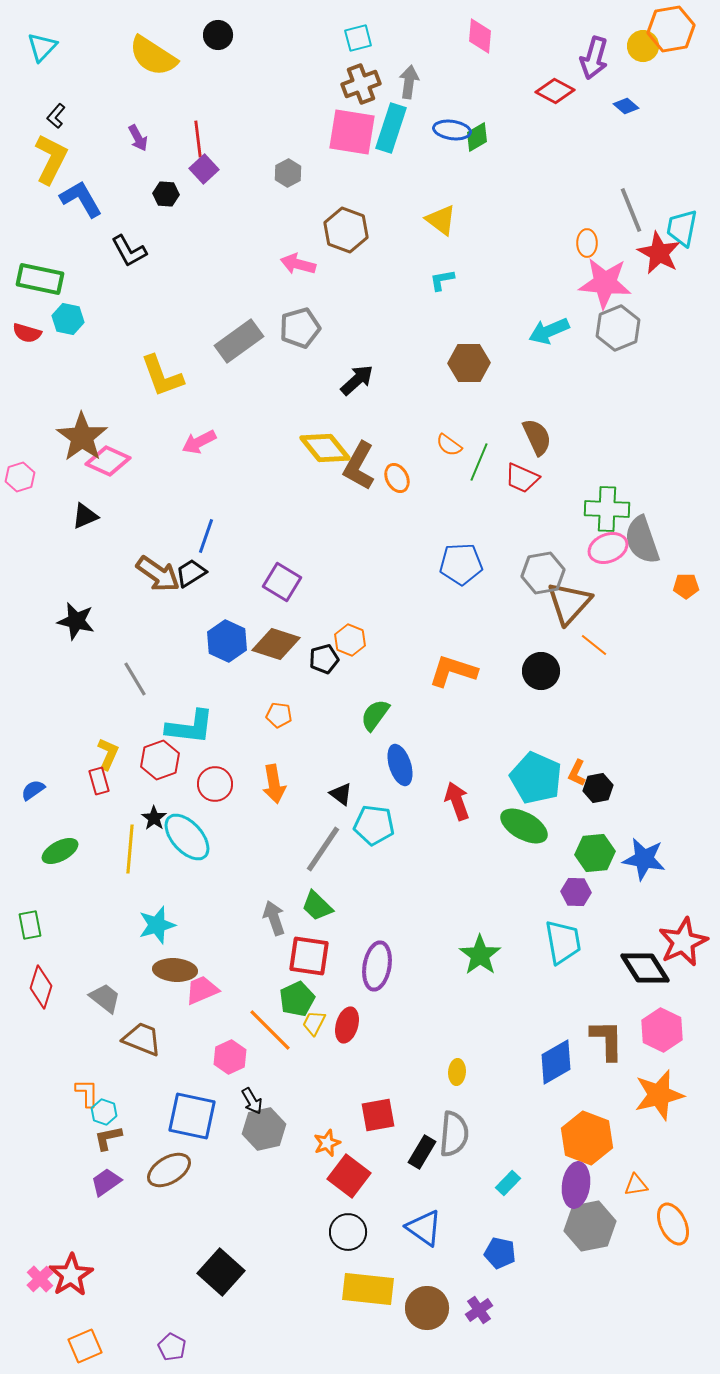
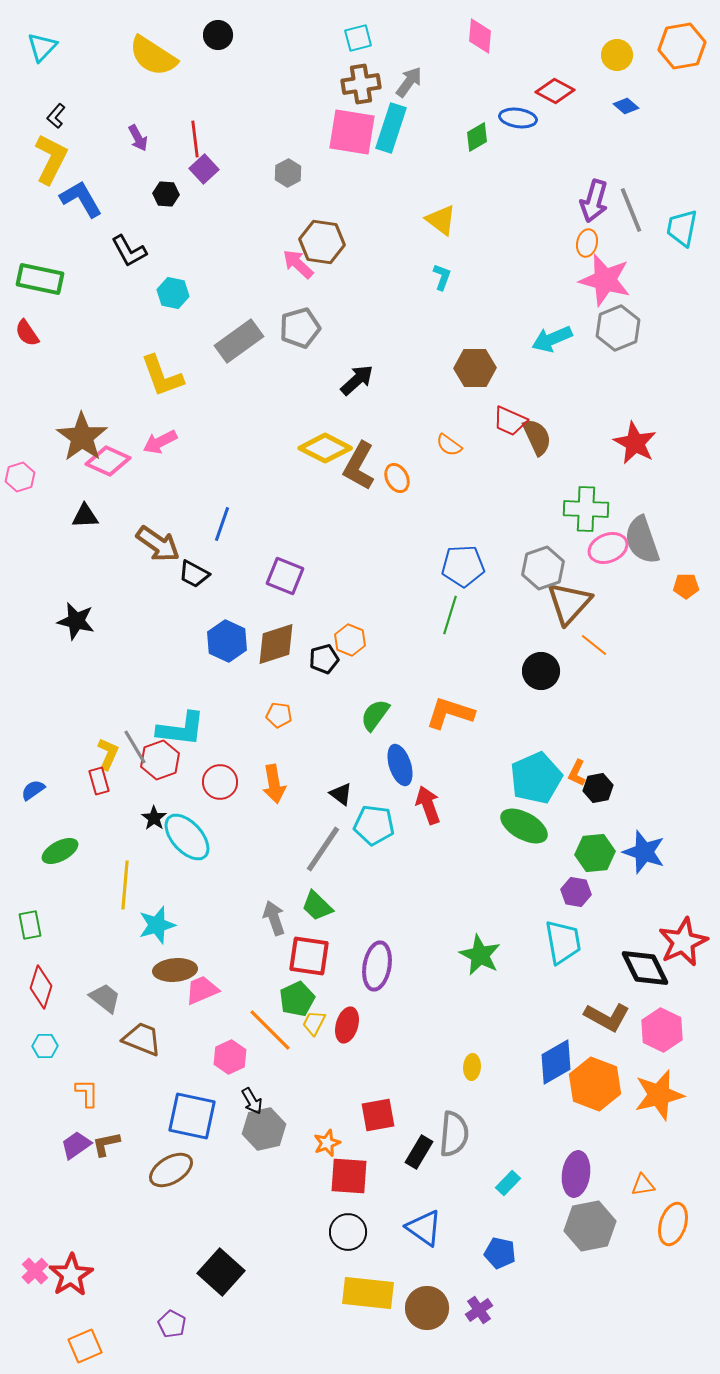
orange hexagon at (671, 29): moved 11 px right, 17 px down
yellow circle at (643, 46): moved 26 px left, 9 px down
purple arrow at (594, 58): moved 143 px down
gray arrow at (409, 82): rotated 28 degrees clockwise
brown cross at (361, 84): rotated 12 degrees clockwise
blue ellipse at (452, 130): moved 66 px right, 12 px up
red line at (198, 139): moved 3 px left
brown hexagon at (346, 230): moved 24 px left, 12 px down; rotated 12 degrees counterclockwise
orange ellipse at (587, 243): rotated 12 degrees clockwise
red star at (659, 253): moved 24 px left, 190 px down
pink arrow at (298, 264): rotated 28 degrees clockwise
cyan L-shape at (442, 280): moved 3 px up; rotated 120 degrees clockwise
pink star at (605, 283): moved 3 px up; rotated 10 degrees clockwise
cyan hexagon at (68, 319): moved 105 px right, 26 px up
cyan arrow at (549, 331): moved 3 px right, 8 px down
red semicircle at (27, 333): rotated 40 degrees clockwise
brown hexagon at (469, 363): moved 6 px right, 5 px down
pink arrow at (199, 442): moved 39 px left
yellow diamond at (325, 448): rotated 24 degrees counterclockwise
green line at (479, 462): moved 29 px left, 153 px down; rotated 6 degrees counterclockwise
red trapezoid at (522, 478): moved 12 px left, 57 px up
green cross at (607, 509): moved 21 px left
black triangle at (85, 516): rotated 20 degrees clockwise
blue line at (206, 536): moved 16 px right, 12 px up
blue pentagon at (461, 564): moved 2 px right, 2 px down
black trapezoid at (191, 573): moved 3 px right, 1 px down; rotated 120 degrees counterclockwise
gray hexagon at (543, 573): moved 5 px up; rotated 9 degrees counterclockwise
brown arrow at (158, 574): moved 30 px up
purple square at (282, 582): moved 3 px right, 6 px up; rotated 9 degrees counterclockwise
brown diamond at (276, 644): rotated 36 degrees counterclockwise
orange L-shape at (453, 671): moved 3 px left, 42 px down
gray line at (135, 679): moved 68 px down
cyan L-shape at (190, 727): moved 9 px left, 2 px down
cyan pentagon at (536, 778): rotated 24 degrees clockwise
red circle at (215, 784): moved 5 px right, 2 px up
red arrow at (457, 801): moved 29 px left, 4 px down
yellow line at (130, 849): moved 5 px left, 36 px down
blue star at (644, 859): moved 7 px up; rotated 9 degrees clockwise
purple hexagon at (576, 892): rotated 8 degrees clockwise
green star at (480, 955): rotated 9 degrees counterclockwise
black diamond at (645, 968): rotated 6 degrees clockwise
brown ellipse at (175, 970): rotated 9 degrees counterclockwise
brown L-shape at (607, 1040): moved 23 px up; rotated 120 degrees clockwise
yellow ellipse at (457, 1072): moved 15 px right, 5 px up
cyan hexagon at (104, 1112): moved 59 px left, 66 px up; rotated 20 degrees counterclockwise
brown L-shape at (108, 1138): moved 2 px left, 6 px down
orange hexagon at (587, 1138): moved 8 px right, 54 px up
black rectangle at (422, 1152): moved 3 px left
brown ellipse at (169, 1170): moved 2 px right
red square at (349, 1176): rotated 33 degrees counterclockwise
purple trapezoid at (106, 1182): moved 30 px left, 37 px up
purple ellipse at (576, 1185): moved 11 px up
orange triangle at (636, 1185): moved 7 px right
orange ellipse at (673, 1224): rotated 42 degrees clockwise
pink cross at (40, 1279): moved 5 px left, 8 px up
yellow rectangle at (368, 1289): moved 4 px down
purple pentagon at (172, 1347): moved 23 px up
